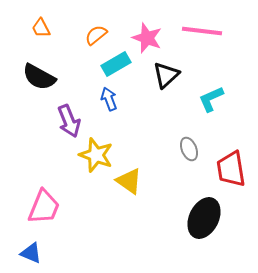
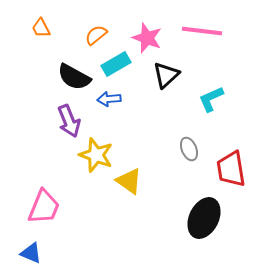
black semicircle: moved 35 px right
blue arrow: rotated 75 degrees counterclockwise
